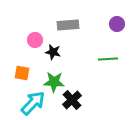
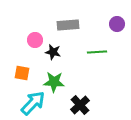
green line: moved 11 px left, 7 px up
black cross: moved 8 px right, 5 px down
